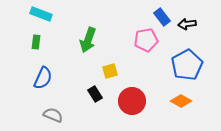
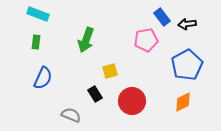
cyan rectangle: moved 3 px left
green arrow: moved 2 px left
orange diamond: moved 2 px right, 1 px down; rotated 55 degrees counterclockwise
gray semicircle: moved 18 px right
